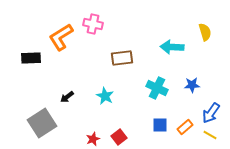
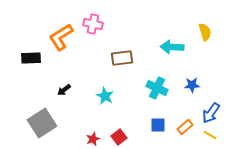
black arrow: moved 3 px left, 7 px up
blue square: moved 2 px left
